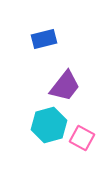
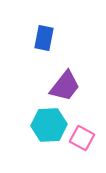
blue rectangle: moved 1 px up; rotated 65 degrees counterclockwise
cyan hexagon: rotated 12 degrees clockwise
